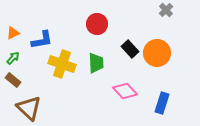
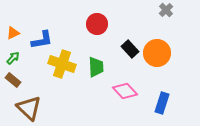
green trapezoid: moved 4 px down
